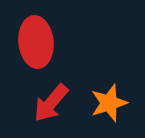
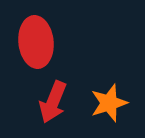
red arrow: moved 2 px right, 1 px up; rotated 18 degrees counterclockwise
